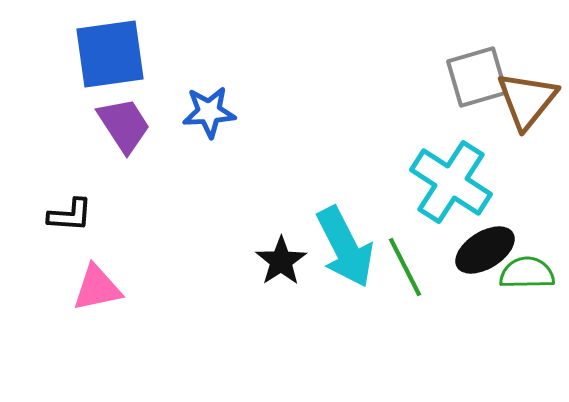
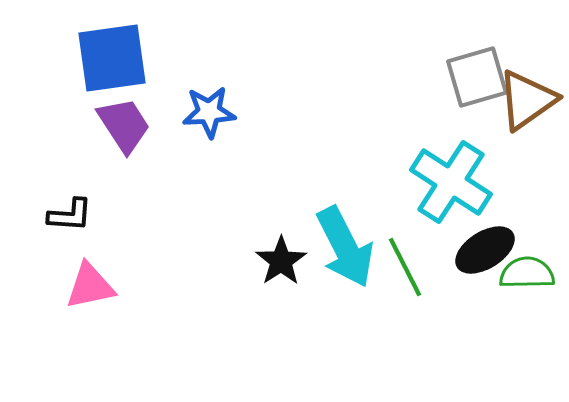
blue square: moved 2 px right, 4 px down
brown triangle: rotated 16 degrees clockwise
pink triangle: moved 7 px left, 2 px up
